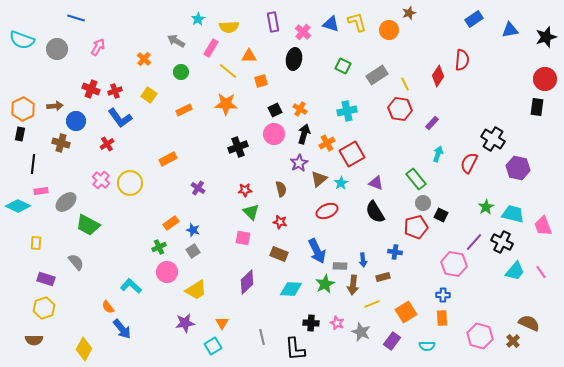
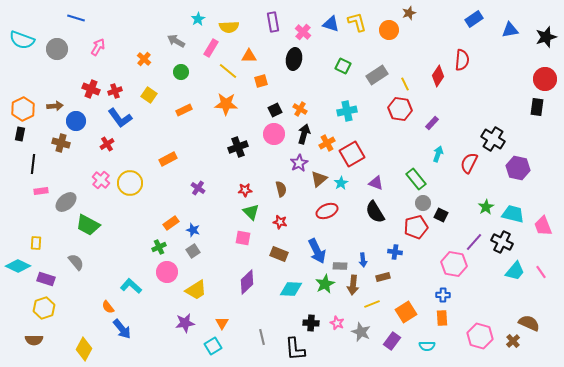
cyan diamond at (18, 206): moved 60 px down
